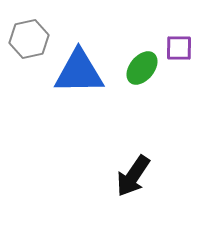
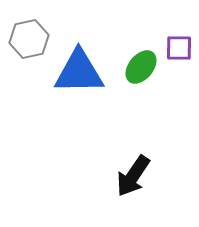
green ellipse: moved 1 px left, 1 px up
